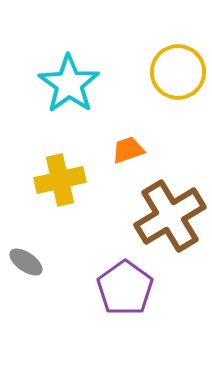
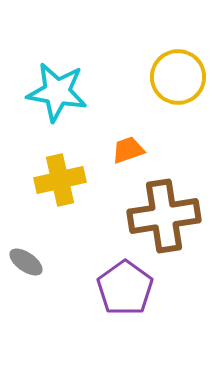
yellow circle: moved 5 px down
cyan star: moved 12 px left, 8 px down; rotated 26 degrees counterclockwise
brown cross: moved 6 px left; rotated 22 degrees clockwise
